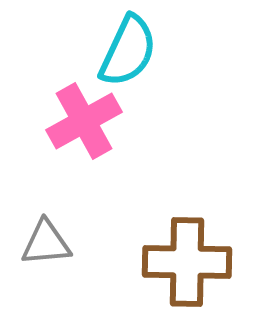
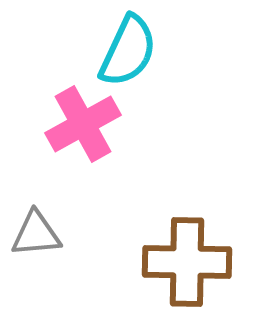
pink cross: moved 1 px left, 3 px down
gray triangle: moved 10 px left, 9 px up
